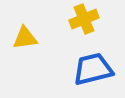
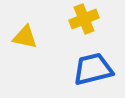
yellow triangle: moved 1 px up; rotated 20 degrees clockwise
